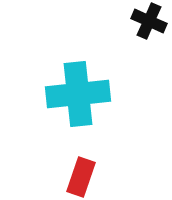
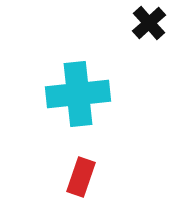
black cross: moved 2 px down; rotated 24 degrees clockwise
